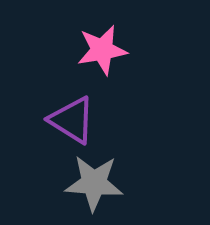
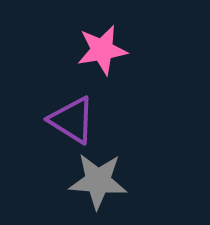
gray star: moved 4 px right, 2 px up
